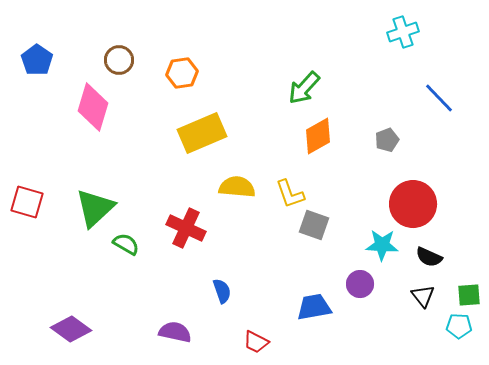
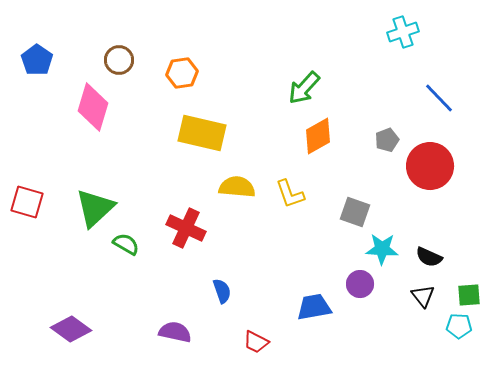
yellow rectangle: rotated 36 degrees clockwise
red circle: moved 17 px right, 38 px up
gray square: moved 41 px right, 13 px up
cyan star: moved 4 px down
